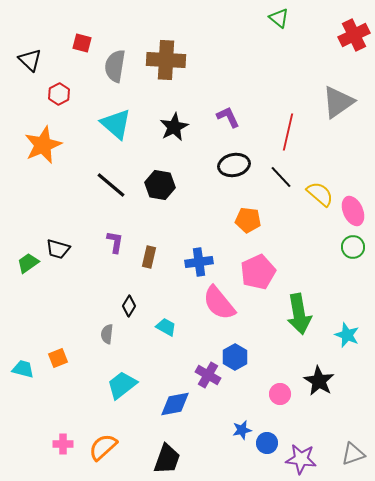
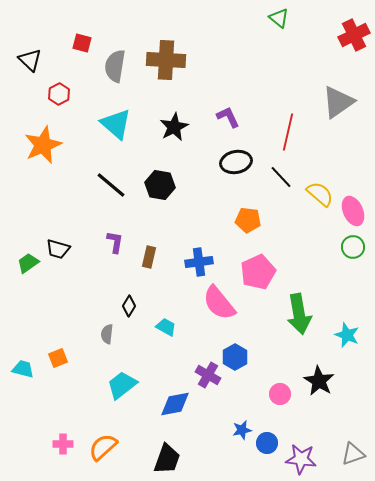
black ellipse at (234, 165): moved 2 px right, 3 px up
